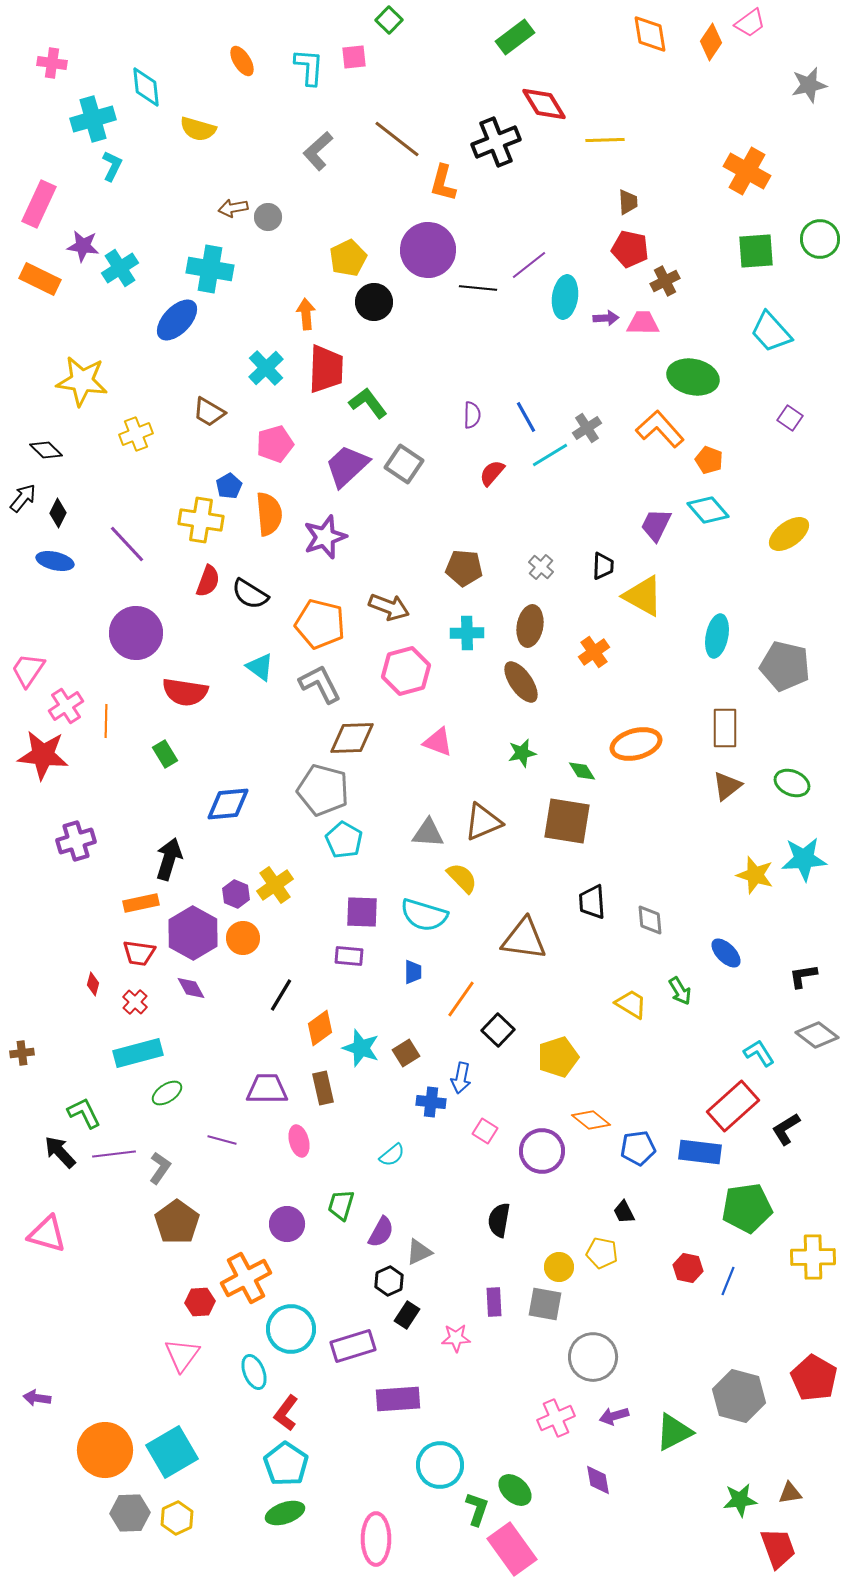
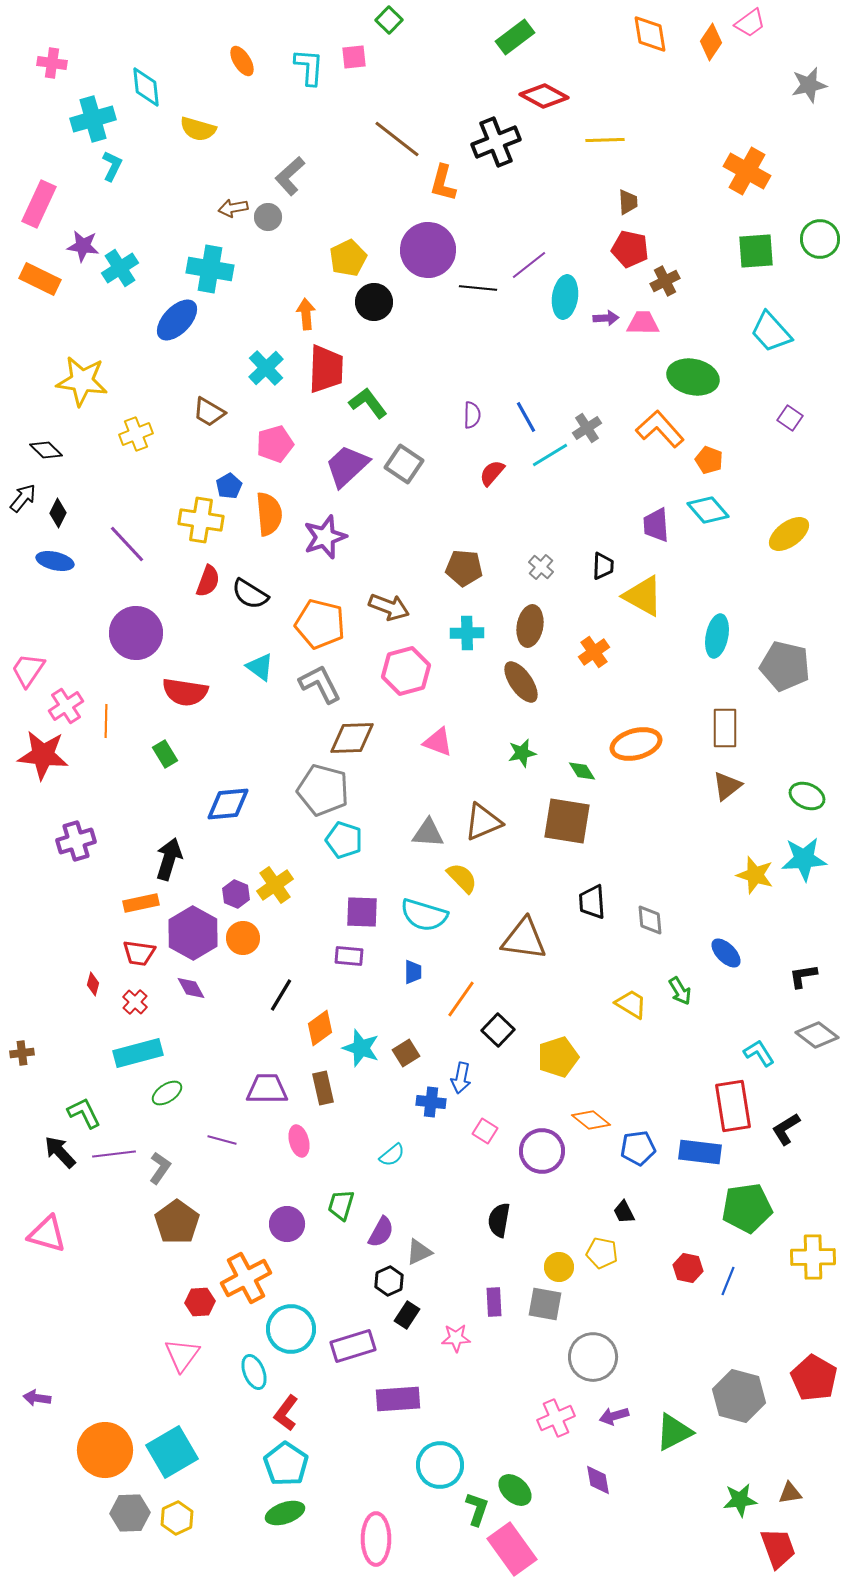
red diamond at (544, 104): moved 8 px up; rotated 30 degrees counterclockwise
gray L-shape at (318, 151): moved 28 px left, 25 px down
purple trapezoid at (656, 525): rotated 30 degrees counterclockwise
green ellipse at (792, 783): moved 15 px right, 13 px down
cyan pentagon at (344, 840): rotated 12 degrees counterclockwise
red rectangle at (733, 1106): rotated 57 degrees counterclockwise
